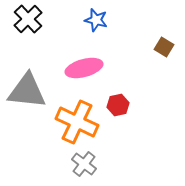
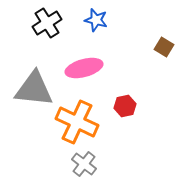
black cross: moved 19 px right, 4 px down; rotated 12 degrees clockwise
gray triangle: moved 7 px right, 2 px up
red hexagon: moved 7 px right, 1 px down
